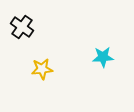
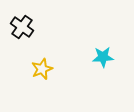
yellow star: rotated 15 degrees counterclockwise
